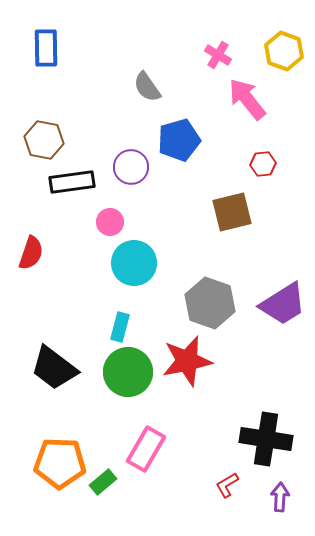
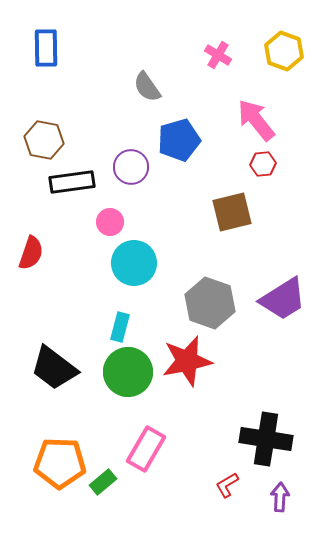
pink arrow: moved 9 px right, 21 px down
purple trapezoid: moved 5 px up
